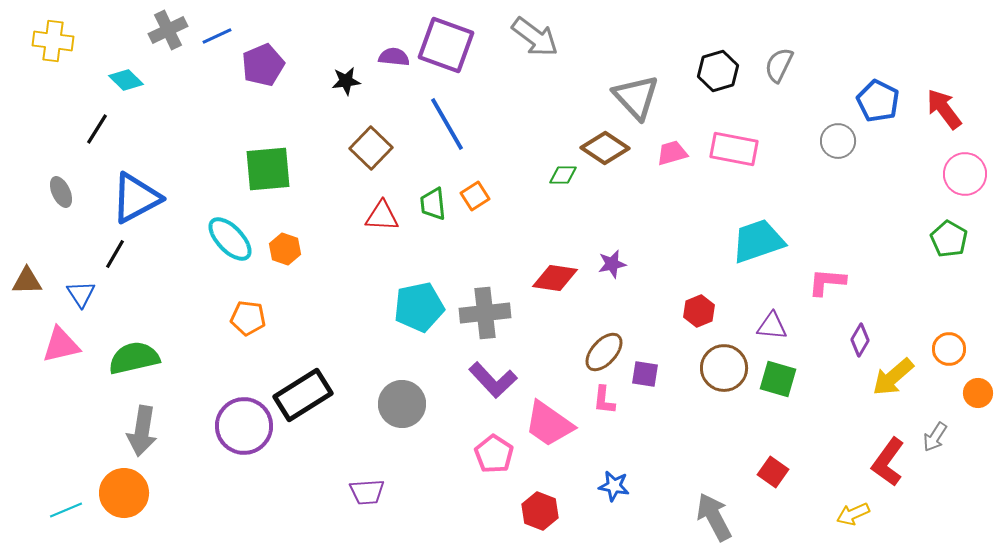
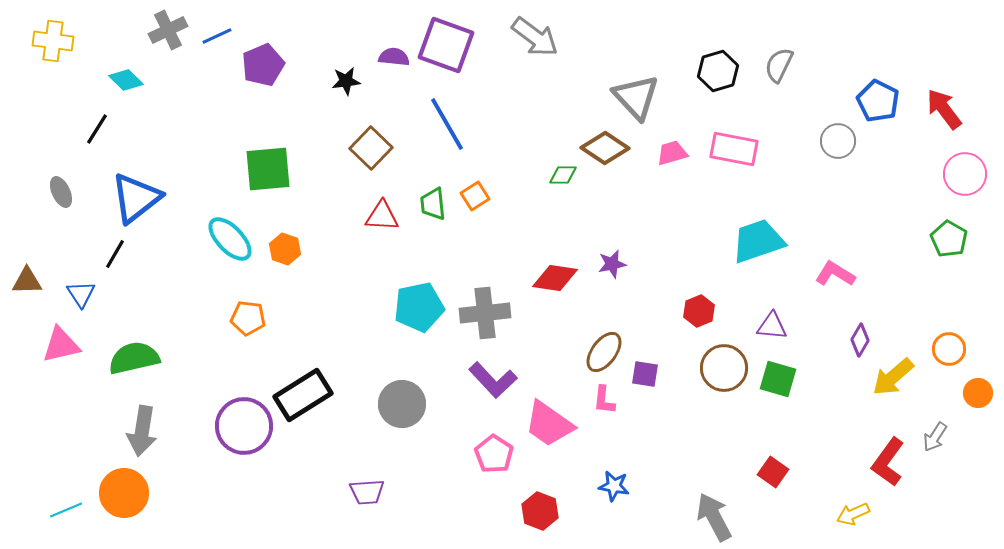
blue triangle at (136, 198): rotated 10 degrees counterclockwise
pink L-shape at (827, 282): moved 8 px right, 8 px up; rotated 27 degrees clockwise
brown ellipse at (604, 352): rotated 6 degrees counterclockwise
